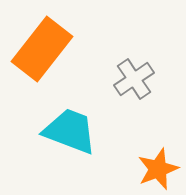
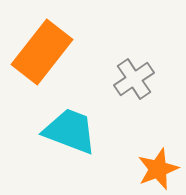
orange rectangle: moved 3 px down
